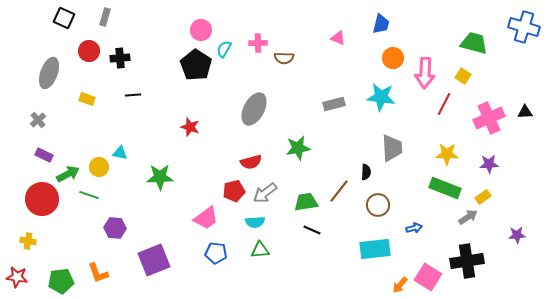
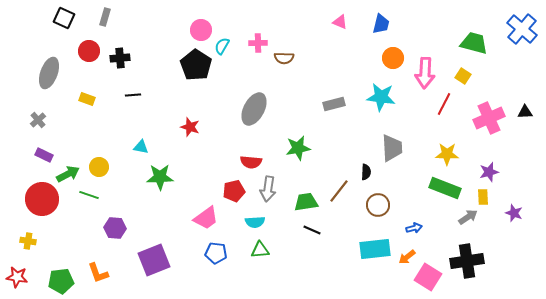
blue cross at (524, 27): moved 2 px left, 2 px down; rotated 24 degrees clockwise
pink triangle at (338, 38): moved 2 px right, 16 px up
cyan semicircle at (224, 49): moved 2 px left, 3 px up
cyan triangle at (120, 153): moved 21 px right, 6 px up
red semicircle at (251, 162): rotated 20 degrees clockwise
purple star at (489, 164): moved 8 px down; rotated 12 degrees counterclockwise
gray arrow at (265, 193): moved 3 px right, 4 px up; rotated 45 degrees counterclockwise
yellow rectangle at (483, 197): rotated 56 degrees counterclockwise
purple star at (517, 235): moved 3 px left, 22 px up; rotated 24 degrees clockwise
orange arrow at (400, 285): moved 7 px right, 28 px up; rotated 12 degrees clockwise
